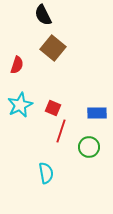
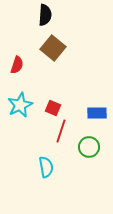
black semicircle: moved 2 px right; rotated 150 degrees counterclockwise
cyan semicircle: moved 6 px up
